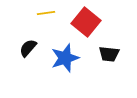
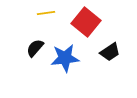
black semicircle: moved 7 px right
black trapezoid: moved 1 px right, 2 px up; rotated 40 degrees counterclockwise
blue star: rotated 12 degrees clockwise
